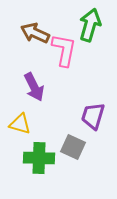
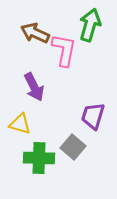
gray square: rotated 15 degrees clockwise
